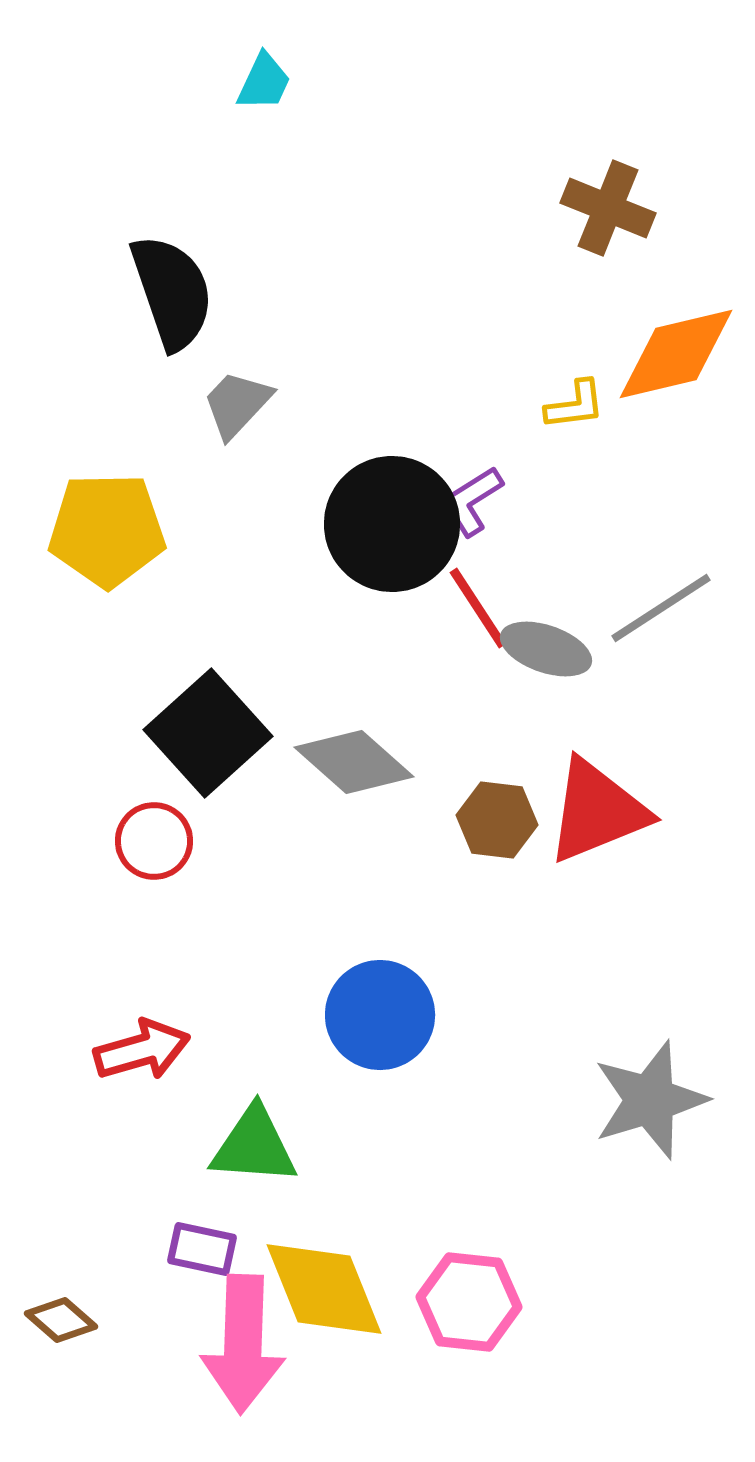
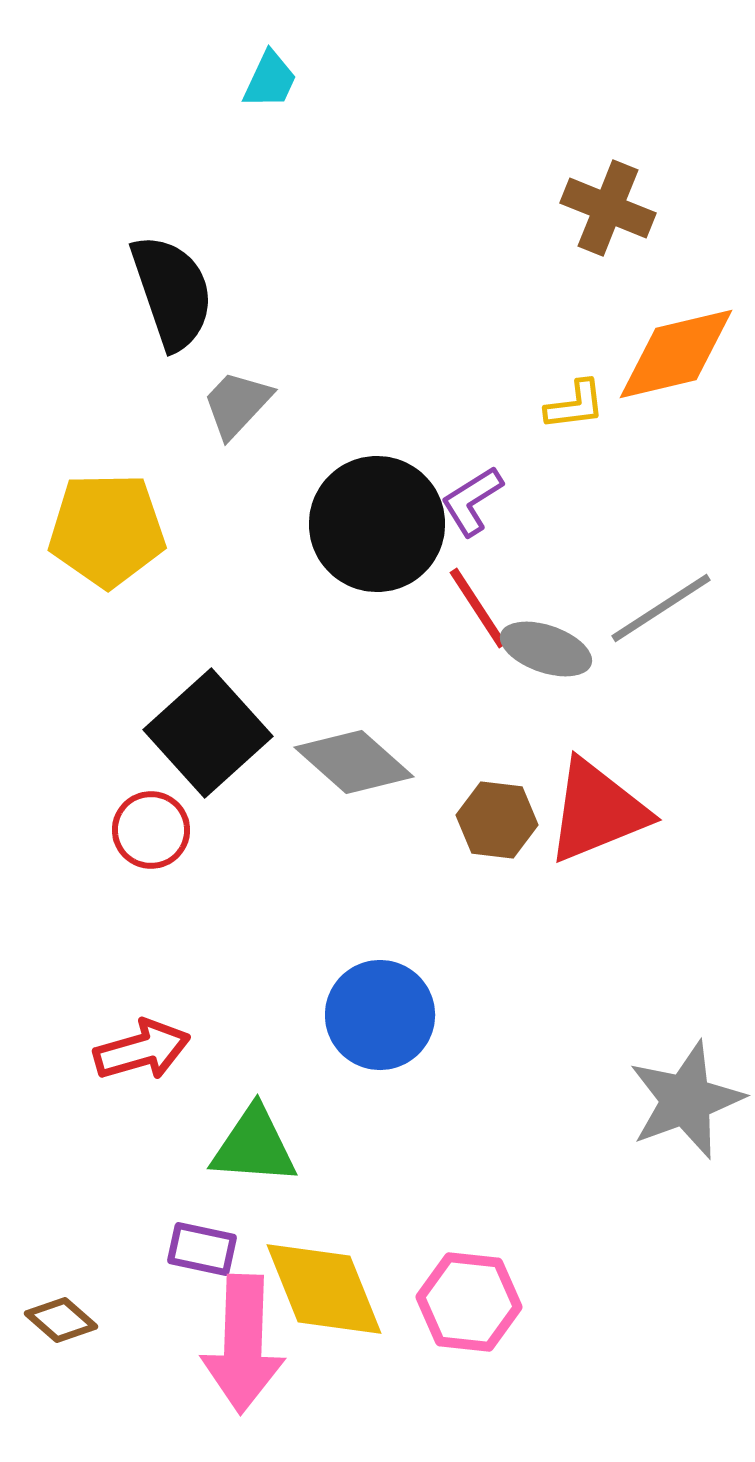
cyan trapezoid: moved 6 px right, 2 px up
black circle: moved 15 px left
red circle: moved 3 px left, 11 px up
gray star: moved 36 px right; rotated 3 degrees counterclockwise
